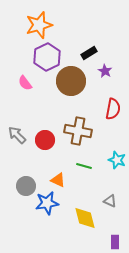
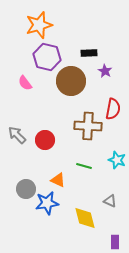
black rectangle: rotated 28 degrees clockwise
purple hexagon: rotated 20 degrees counterclockwise
brown cross: moved 10 px right, 5 px up; rotated 8 degrees counterclockwise
gray circle: moved 3 px down
